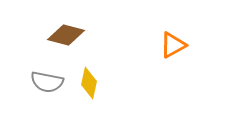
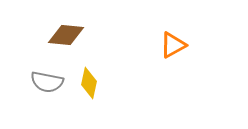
brown diamond: rotated 9 degrees counterclockwise
